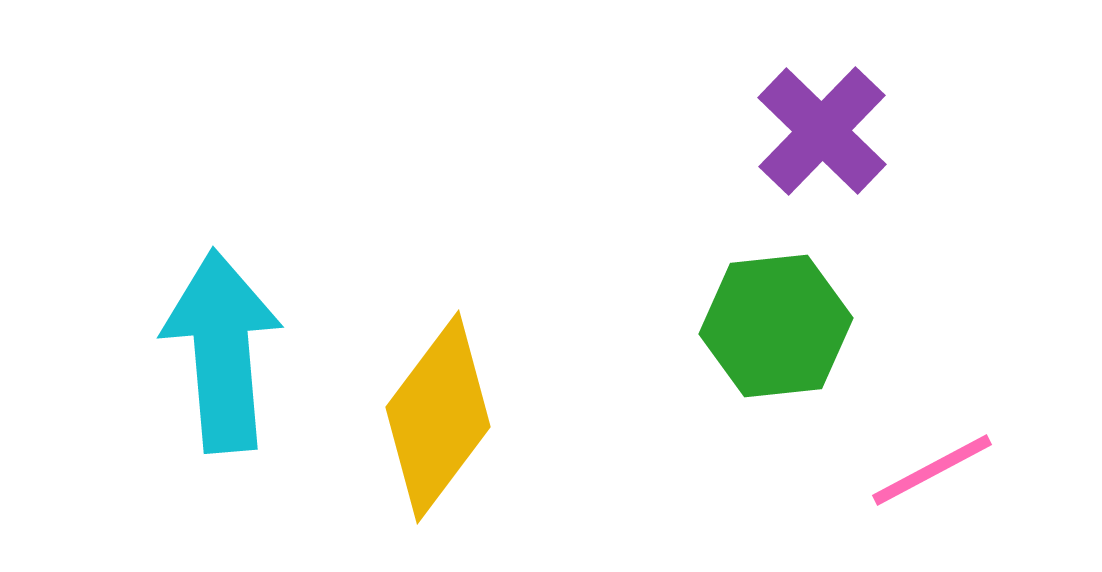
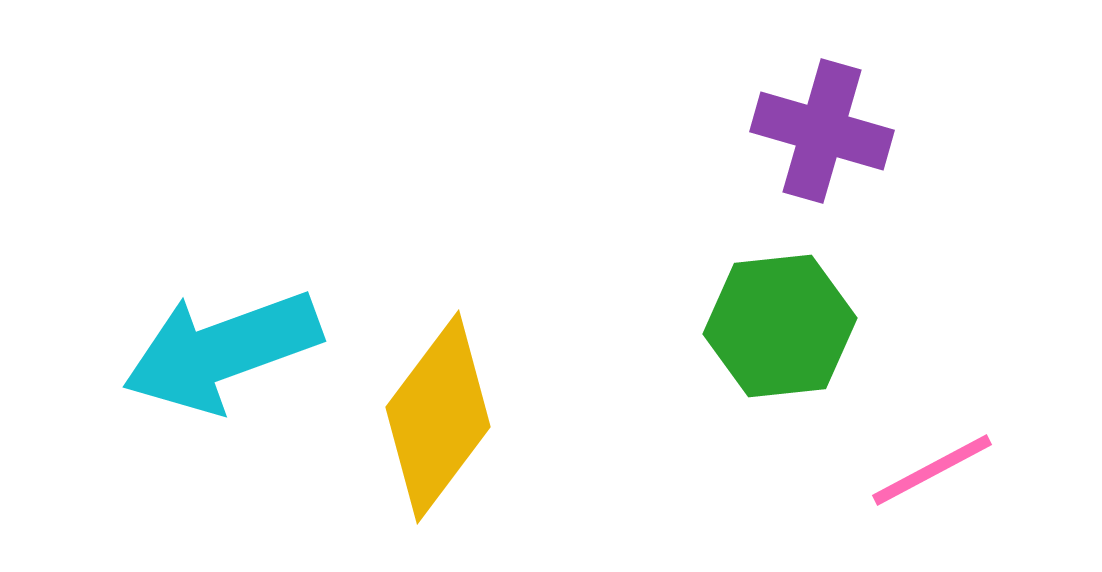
purple cross: rotated 28 degrees counterclockwise
green hexagon: moved 4 px right
cyan arrow: rotated 105 degrees counterclockwise
